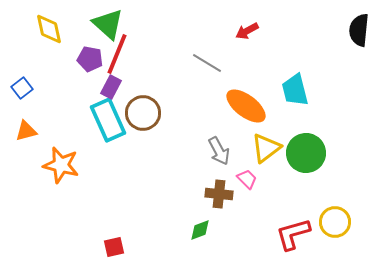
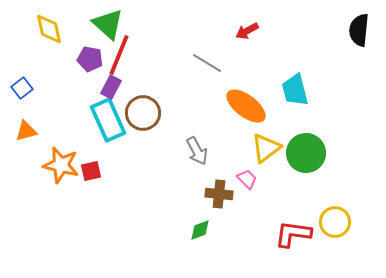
red line: moved 2 px right, 1 px down
gray arrow: moved 22 px left
red L-shape: rotated 24 degrees clockwise
red square: moved 23 px left, 76 px up
